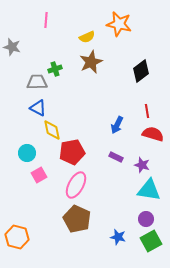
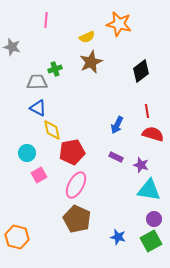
purple star: moved 1 px left
purple circle: moved 8 px right
